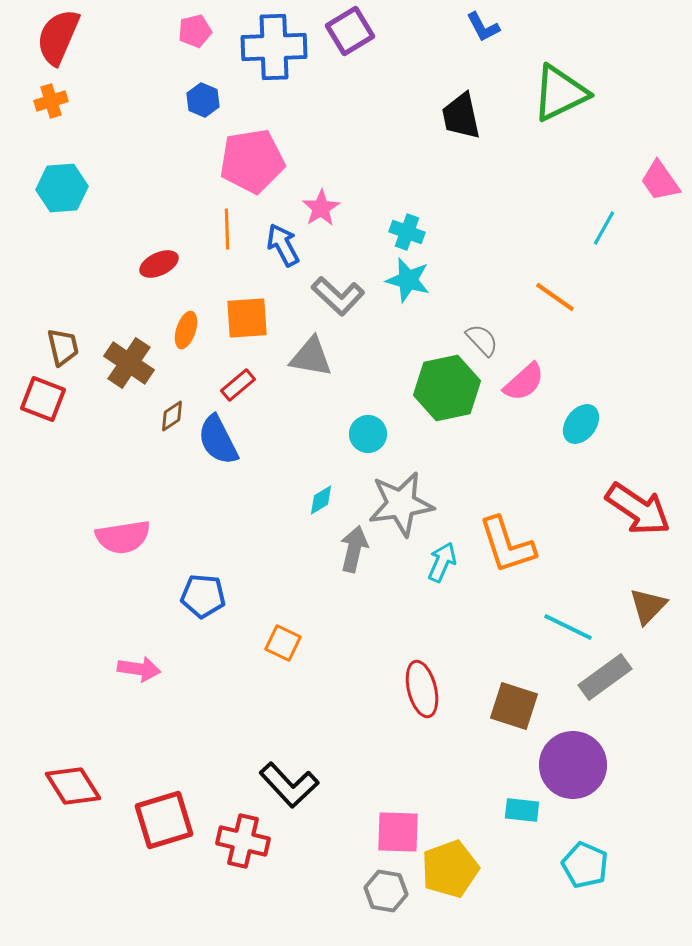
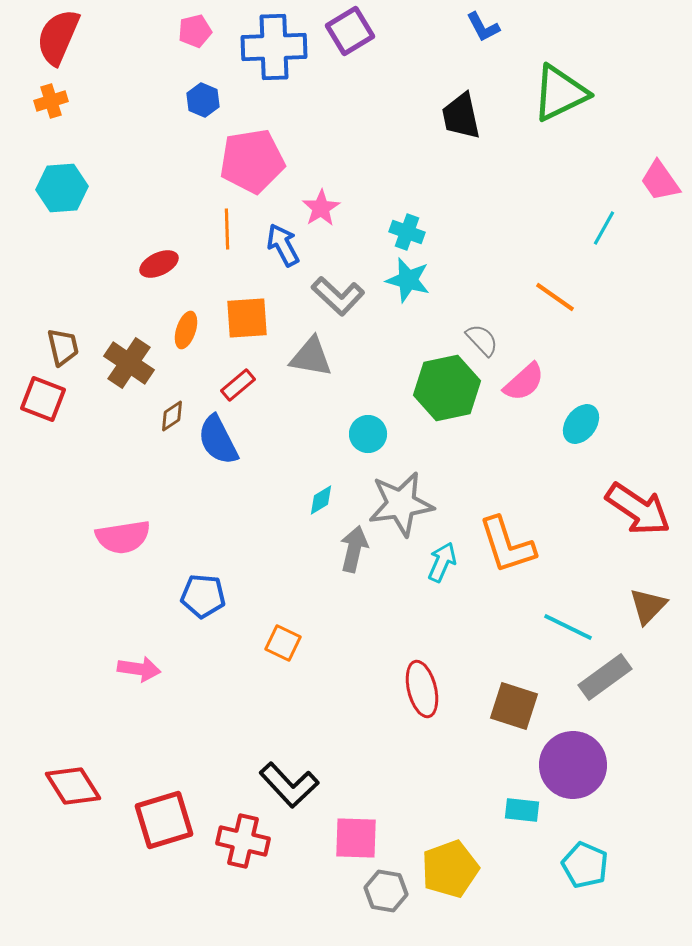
pink square at (398, 832): moved 42 px left, 6 px down
